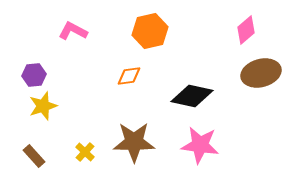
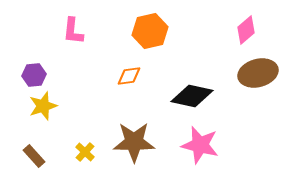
pink L-shape: rotated 112 degrees counterclockwise
brown ellipse: moved 3 px left
pink star: rotated 6 degrees clockwise
